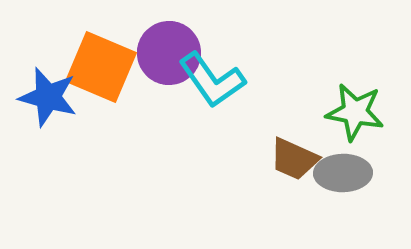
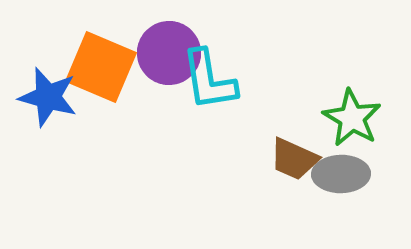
cyan L-shape: moved 3 px left; rotated 26 degrees clockwise
green star: moved 3 px left, 6 px down; rotated 20 degrees clockwise
gray ellipse: moved 2 px left, 1 px down
